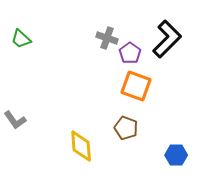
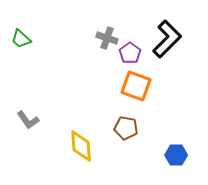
gray L-shape: moved 13 px right
brown pentagon: rotated 10 degrees counterclockwise
